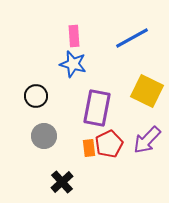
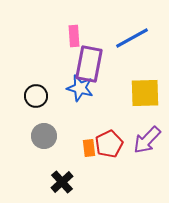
blue star: moved 7 px right, 24 px down
yellow square: moved 2 px left, 2 px down; rotated 28 degrees counterclockwise
purple rectangle: moved 8 px left, 44 px up
